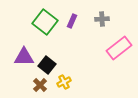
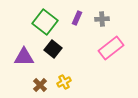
purple rectangle: moved 5 px right, 3 px up
pink rectangle: moved 8 px left
black square: moved 6 px right, 16 px up
